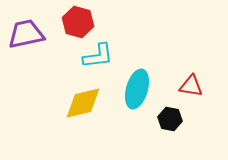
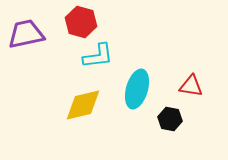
red hexagon: moved 3 px right
yellow diamond: moved 2 px down
